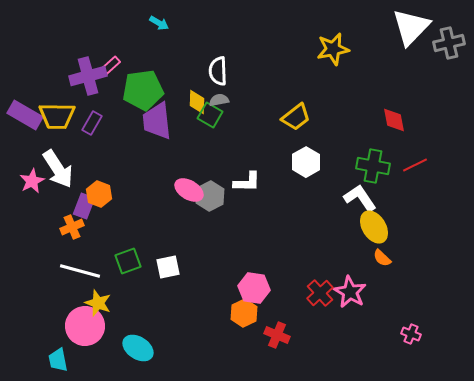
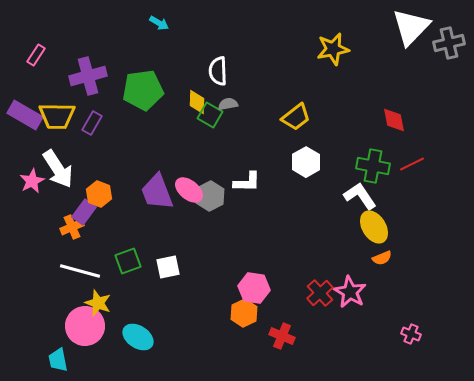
pink rectangle at (110, 66): moved 74 px left, 11 px up; rotated 15 degrees counterclockwise
gray semicircle at (219, 100): moved 9 px right, 4 px down
purple trapezoid at (157, 121): moved 71 px down; rotated 15 degrees counterclockwise
red line at (415, 165): moved 3 px left, 1 px up
pink ellipse at (189, 190): rotated 8 degrees clockwise
white L-shape at (360, 198): moved 2 px up
purple rectangle at (84, 206): moved 6 px down; rotated 15 degrees clockwise
orange semicircle at (382, 258): rotated 66 degrees counterclockwise
red cross at (277, 335): moved 5 px right, 1 px down
cyan ellipse at (138, 348): moved 11 px up
